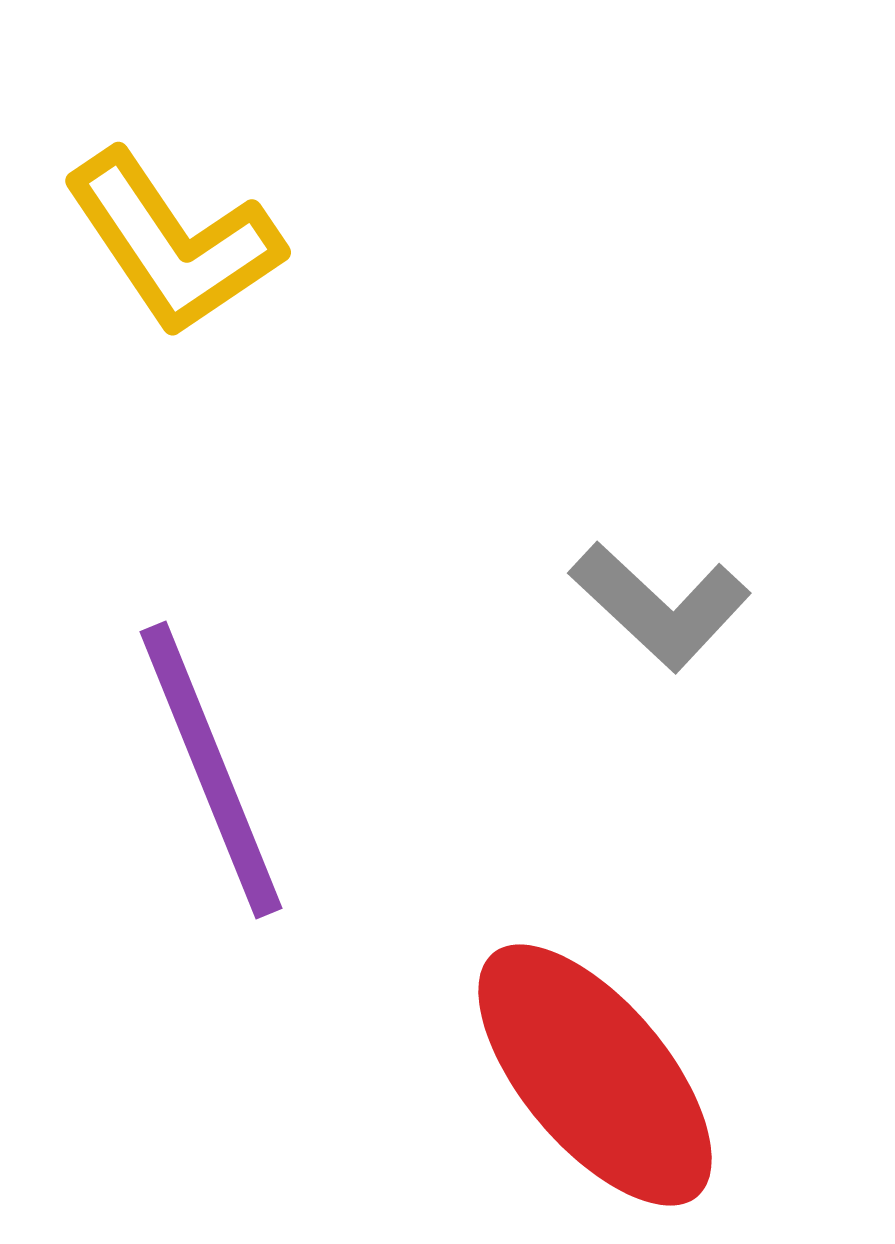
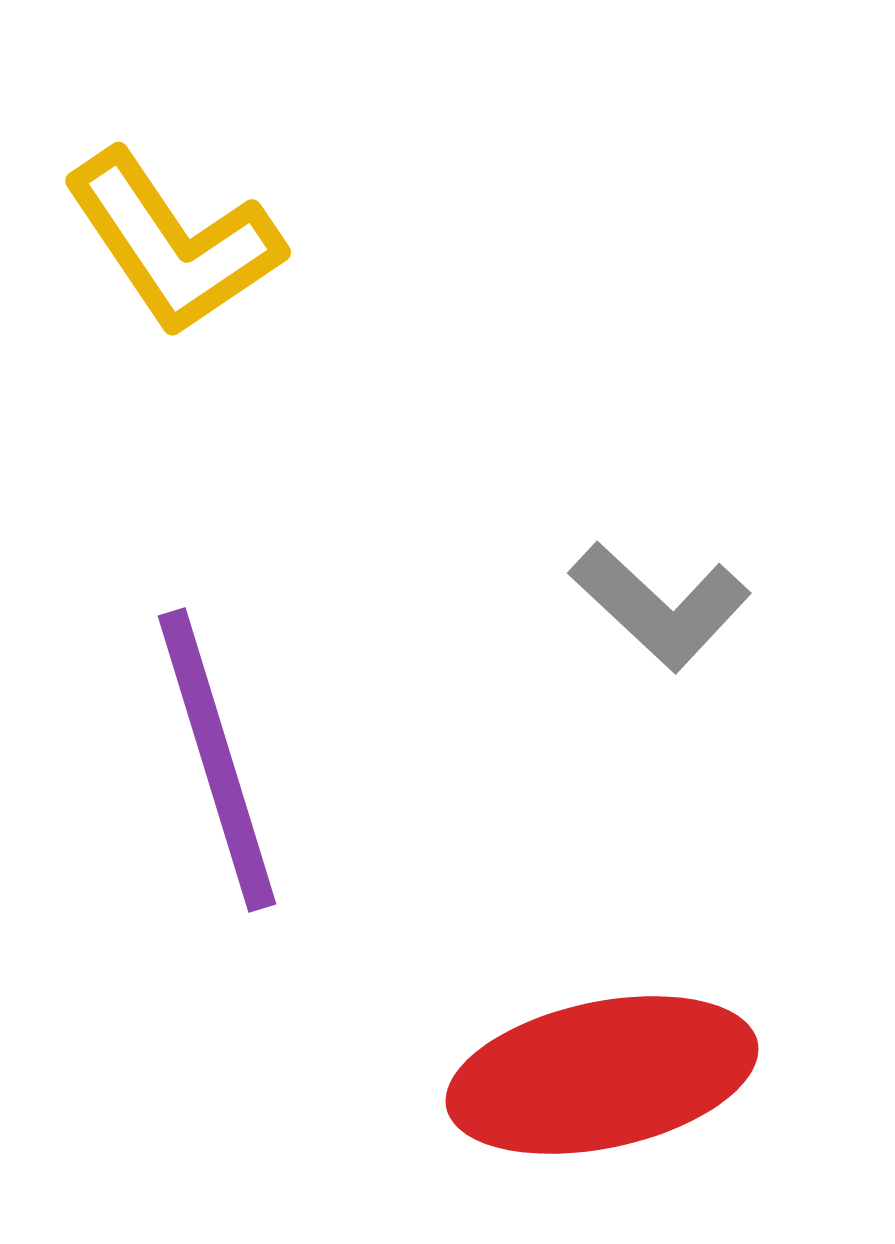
purple line: moved 6 px right, 10 px up; rotated 5 degrees clockwise
red ellipse: moved 7 px right; rotated 62 degrees counterclockwise
